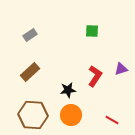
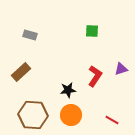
gray rectangle: rotated 48 degrees clockwise
brown rectangle: moved 9 px left
